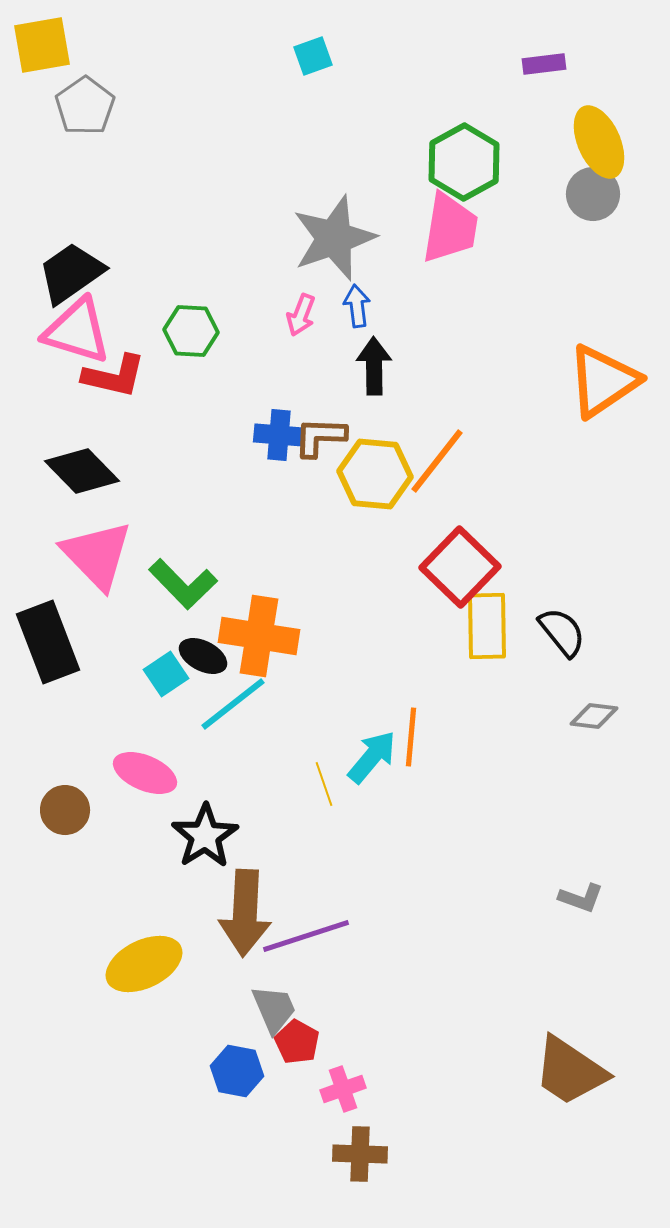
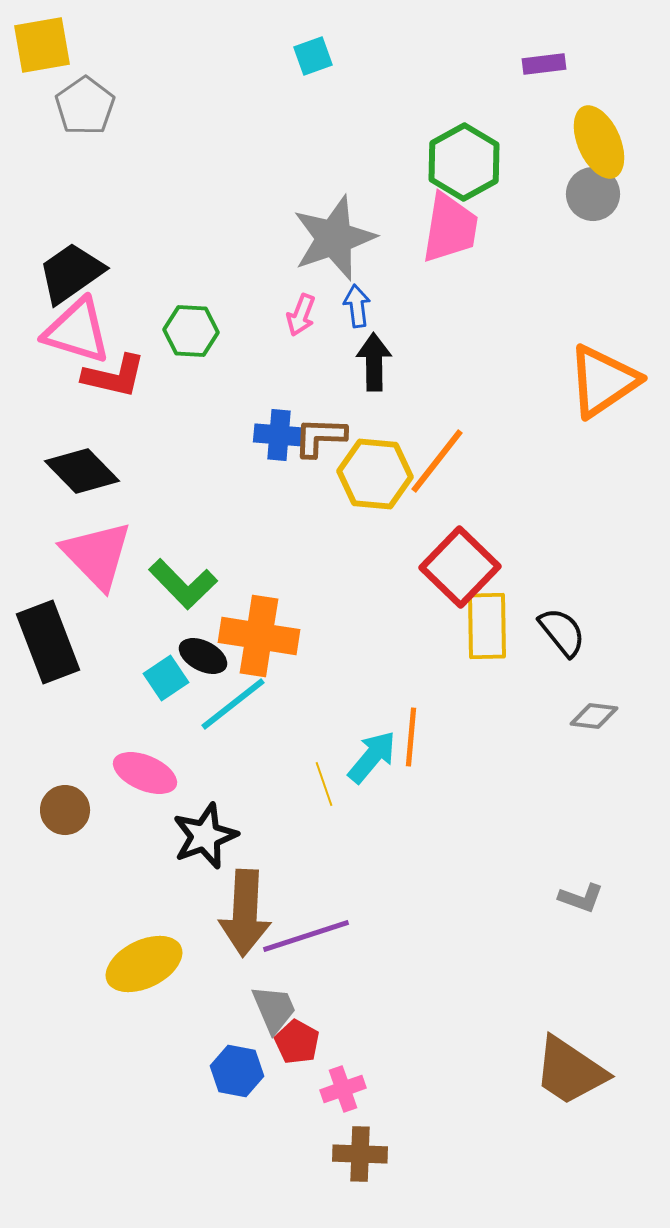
black arrow at (374, 366): moved 4 px up
cyan square at (166, 674): moved 4 px down
black star at (205, 836): rotated 12 degrees clockwise
